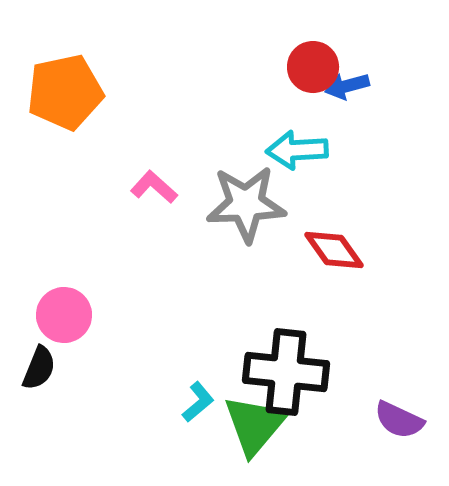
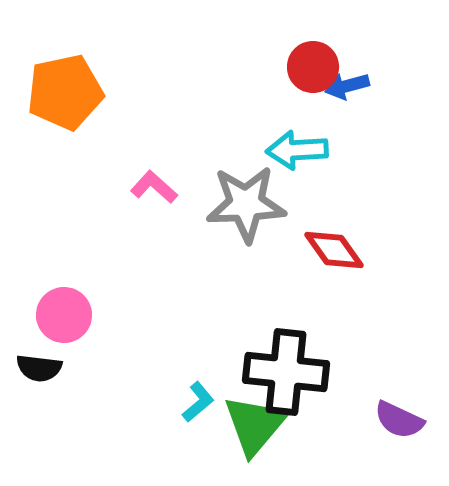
black semicircle: rotated 75 degrees clockwise
